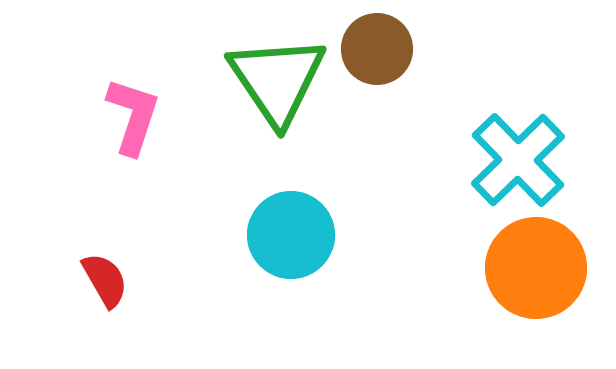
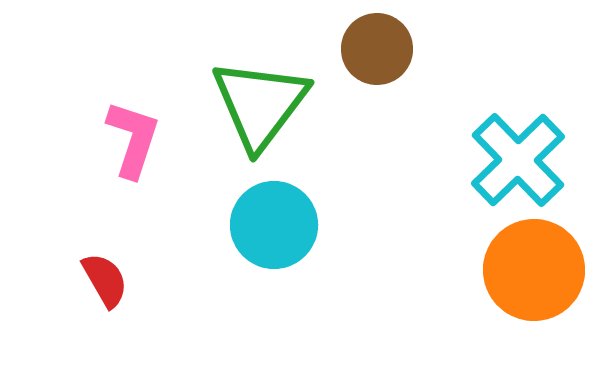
green triangle: moved 17 px left, 24 px down; rotated 11 degrees clockwise
pink L-shape: moved 23 px down
cyan circle: moved 17 px left, 10 px up
orange circle: moved 2 px left, 2 px down
